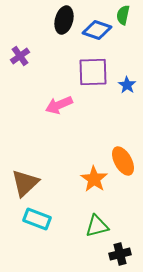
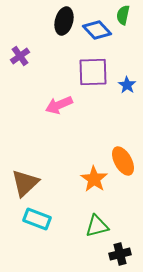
black ellipse: moved 1 px down
blue diamond: rotated 28 degrees clockwise
